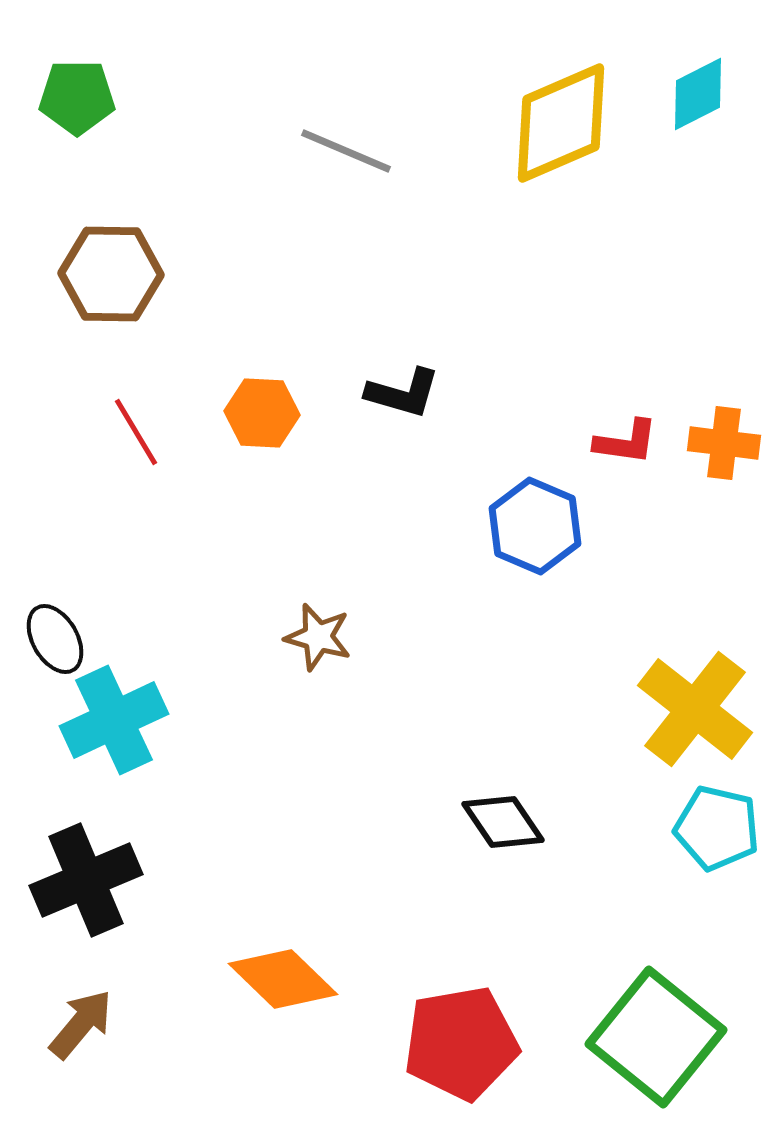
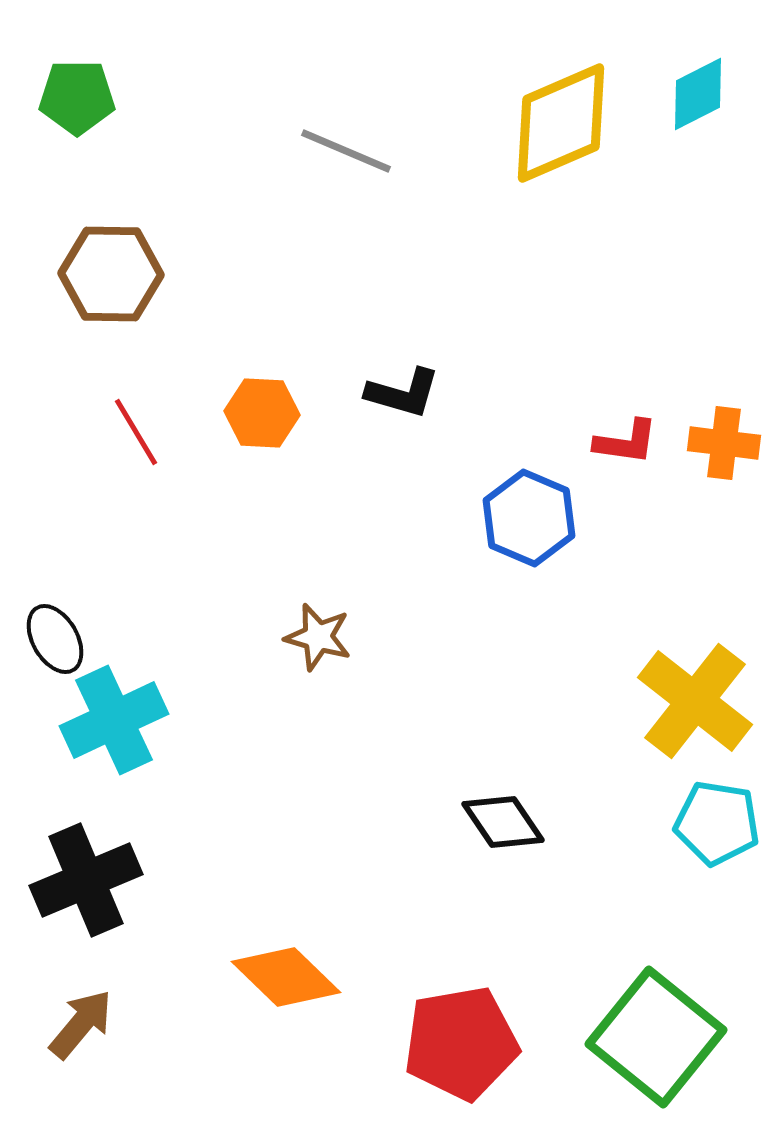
blue hexagon: moved 6 px left, 8 px up
yellow cross: moved 8 px up
cyan pentagon: moved 5 px up; rotated 4 degrees counterclockwise
orange diamond: moved 3 px right, 2 px up
